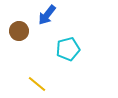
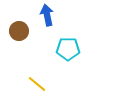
blue arrow: rotated 130 degrees clockwise
cyan pentagon: rotated 15 degrees clockwise
